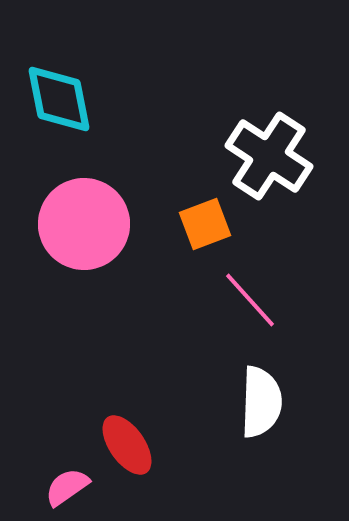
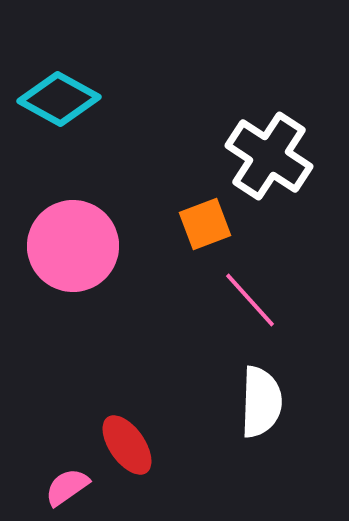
cyan diamond: rotated 50 degrees counterclockwise
pink circle: moved 11 px left, 22 px down
